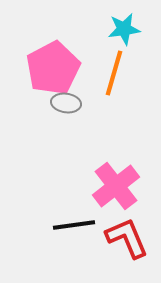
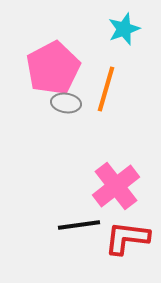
cyan star: rotated 12 degrees counterclockwise
orange line: moved 8 px left, 16 px down
black line: moved 5 px right
red L-shape: rotated 60 degrees counterclockwise
